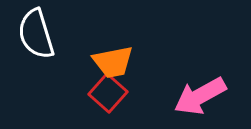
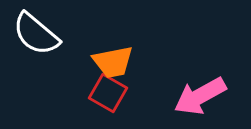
white semicircle: rotated 33 degrees counterclockwise
red square: rotated 12 degrees counterclockwise
